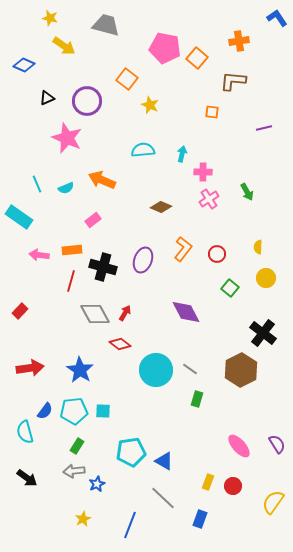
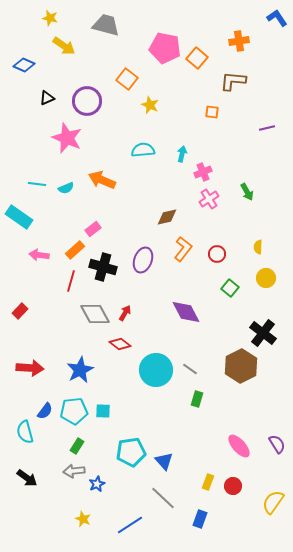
purple line at (264, 128): moved 3 px right
pink cross at (203, 172): rotated 24 degrees counterclockwise
cyan line at (37, 184): rotated 60 degrees counterclockwise
brown diamond at (161, 207): moved 6 px right, 10 px down; rotated 35 degrees counterclockwise
pink rectangle at (93, 220): moved 9 px down
orange rectangle at (72, 250): moved 3 px right; rotated 36 degrees counterclockwise
red arrow at (30, 368): rotated 12 degrees clockwise
blue star at (80, 370): rotated 12 degrees clockwise
brown hexagon at (241, 370): moved 4 px up
blue triangle at (164, 461): rotated 18 degrees clockwise
yellow star at (83, 519): rotated 21 degrees counterclockwise
blue line at (130, 525): rotated 36 degrees clockwise
